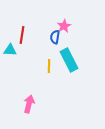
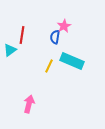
cyan triangle: rotated 40 degrees counterclockwise
cyan rectangle: moved 3 px right, 1 px down; rotated 40 degrees counterclockwise
yellow line: rotated 24 degrees clockwise
